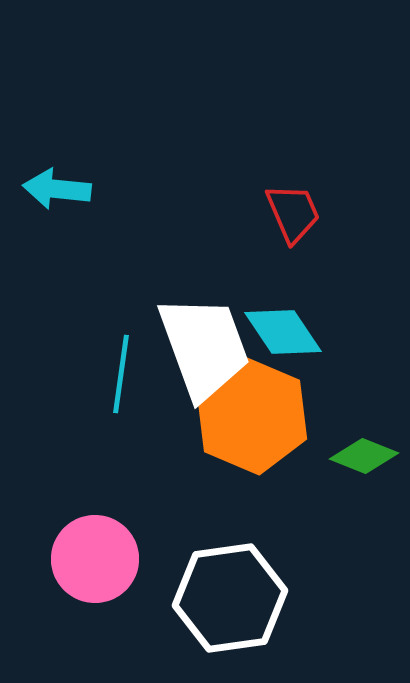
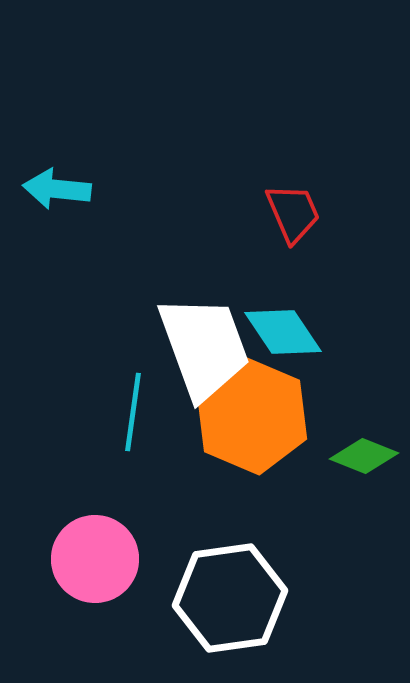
cyan line: moved 12 px right, 38 px down
